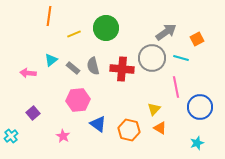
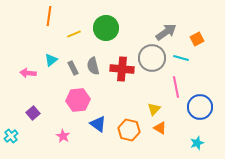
gray rectangle: rotated 24 degrees clockwise
